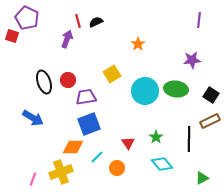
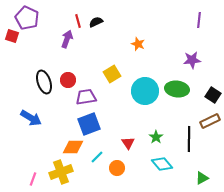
orange star: rotated 16 degrees counterclockwise
green ellipse: moved 1 px right
black square: moved 2 px right
blue arrow: moved 2 px left
